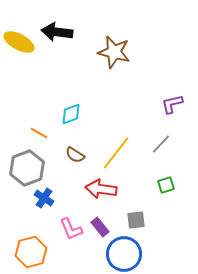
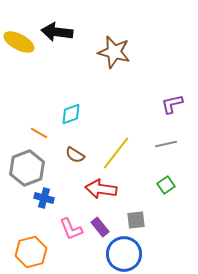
gray line: moved 5 px right; rotated 35 degrees clockwise
green square: rotated 18 degrees counterclockwise
blue cross: rotated 18 degrees counterclockwise
